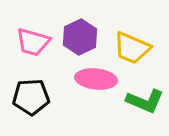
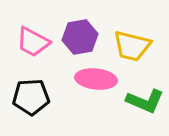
purple hexagon: rotated 16 degrees clockwise
pink trapezoid: rotated 12 degrees clockwise
yellow trapezoid: moved 2 px up; rotated 9 degrees counterclockwise
